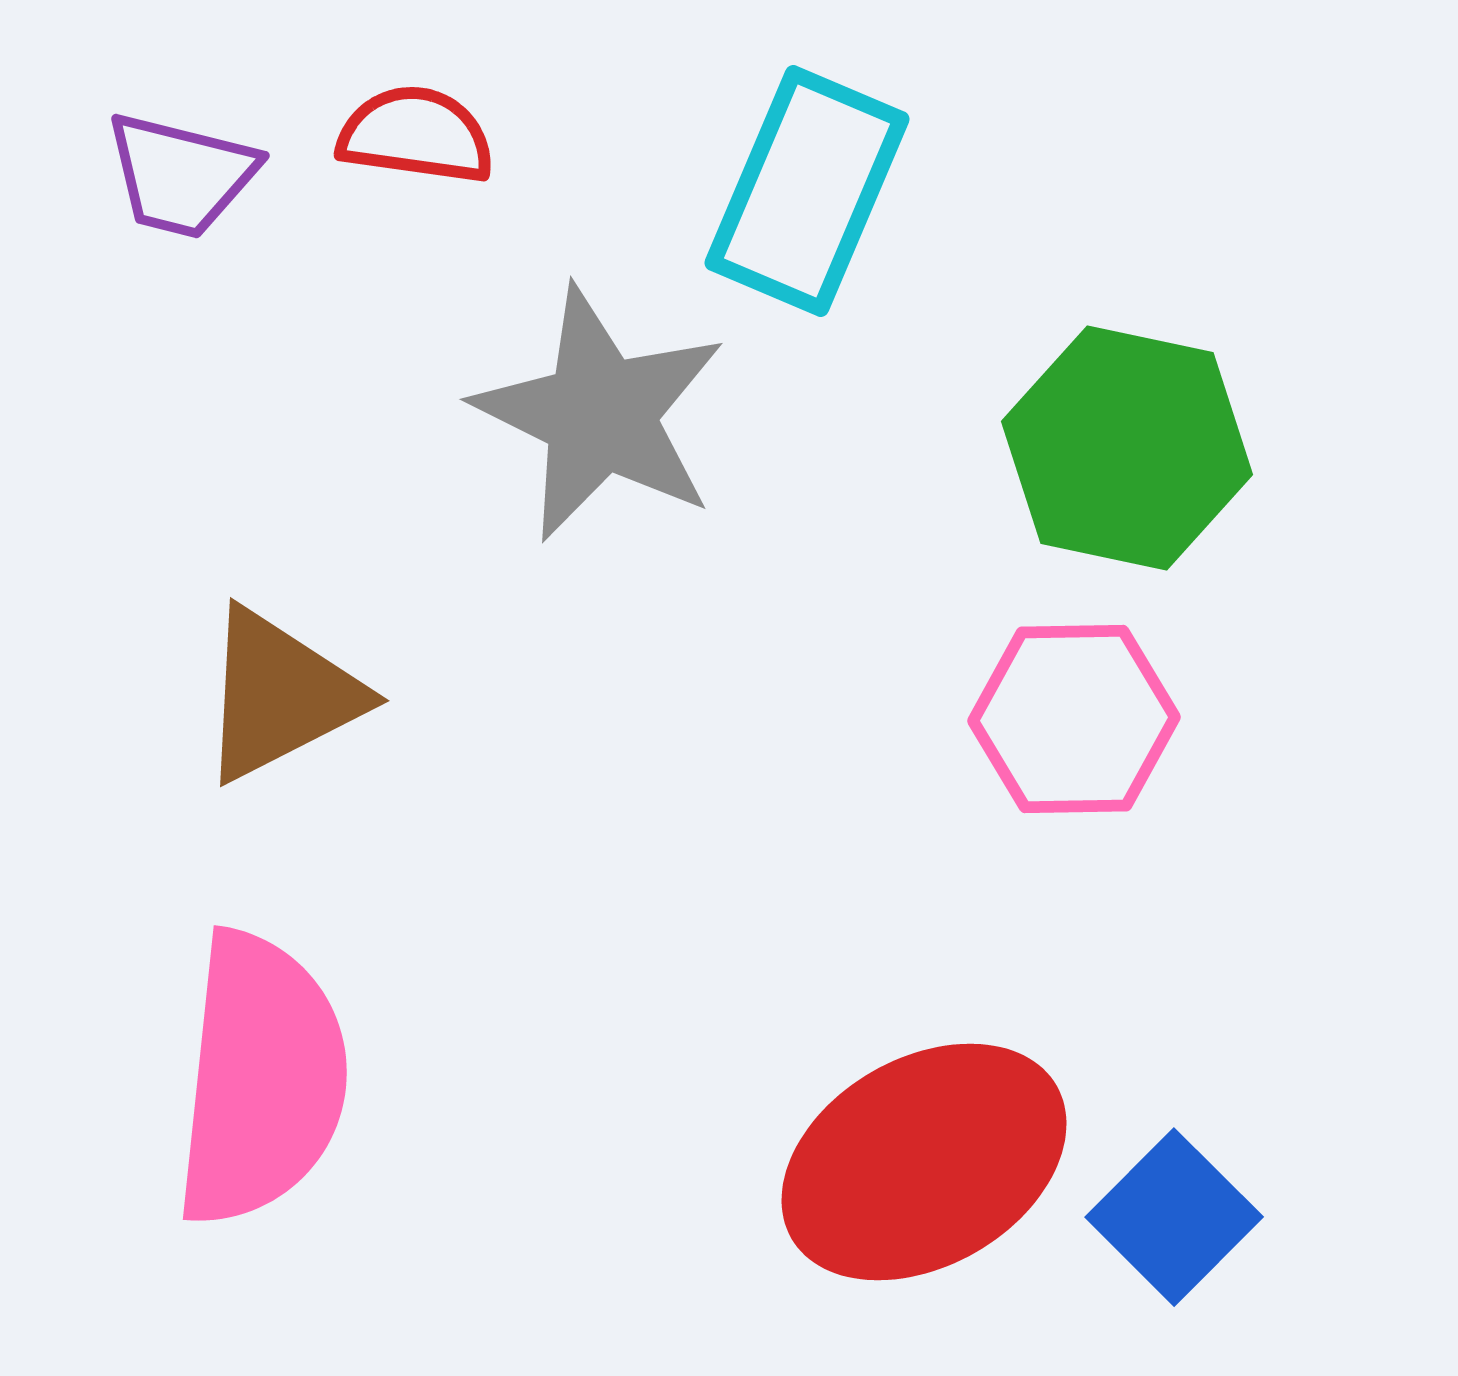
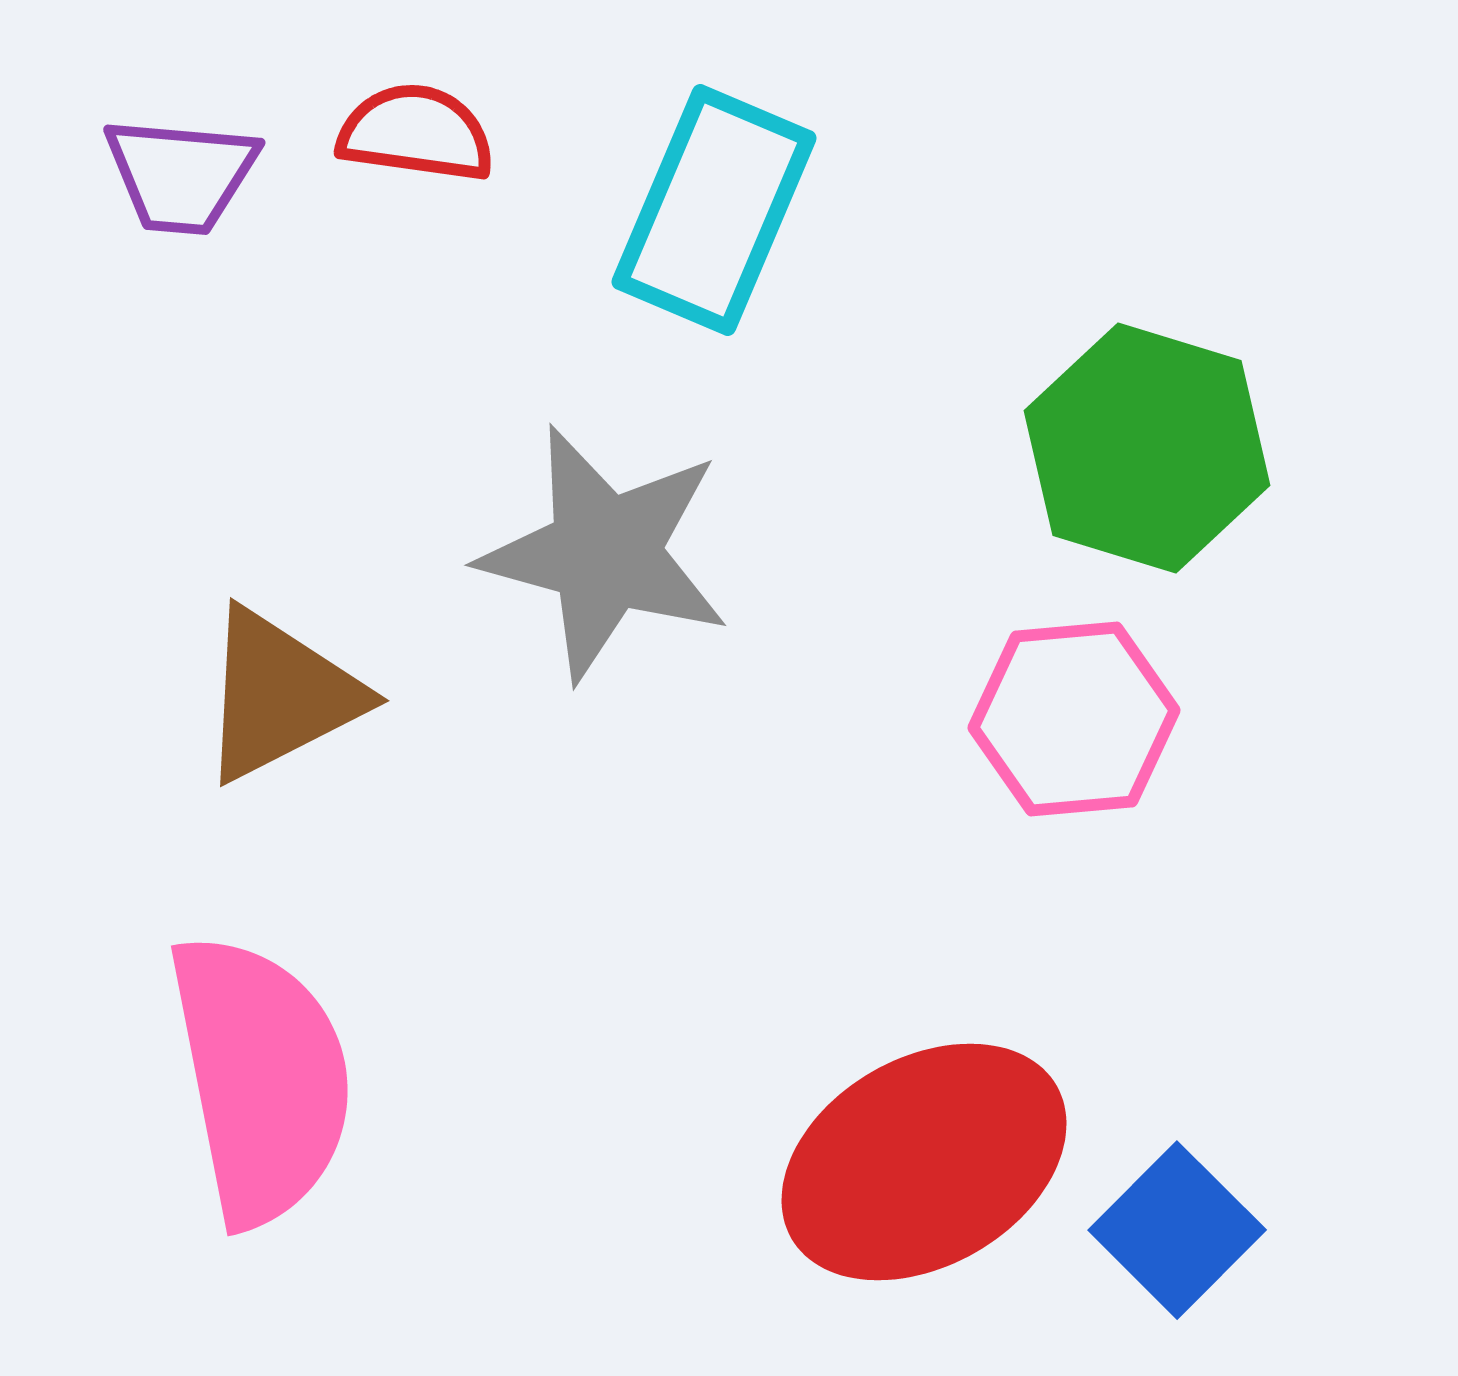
red semicircle: moved 2 px up
purple trapezoid: rotated 9 degrees counterclockwise
cyan rectangle: moved 93 px left, 19 px down
gray star: moved 5 px right, 139 px down; rotated 11 degrees counterclockwise
green hexagon: moved 20 px right; rotated 5 degrees clockwise
pink hexagon: rotated 4 degrees counterclockwise
pink semicircle: rotated 17 degrees counterclockwise
blue square: moved 3 px right, 13 px down
